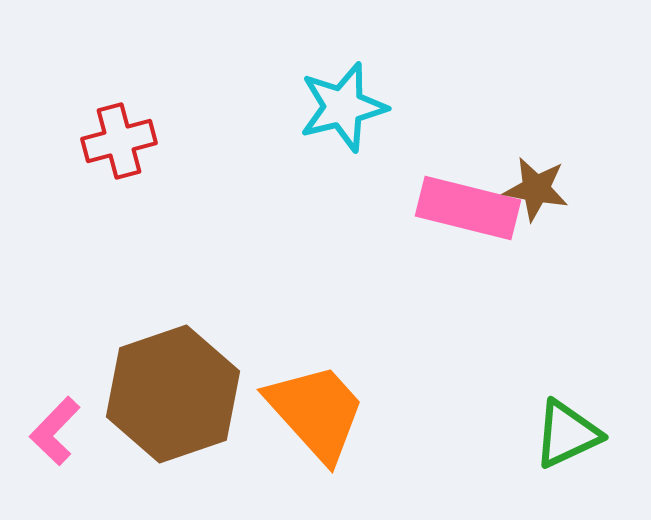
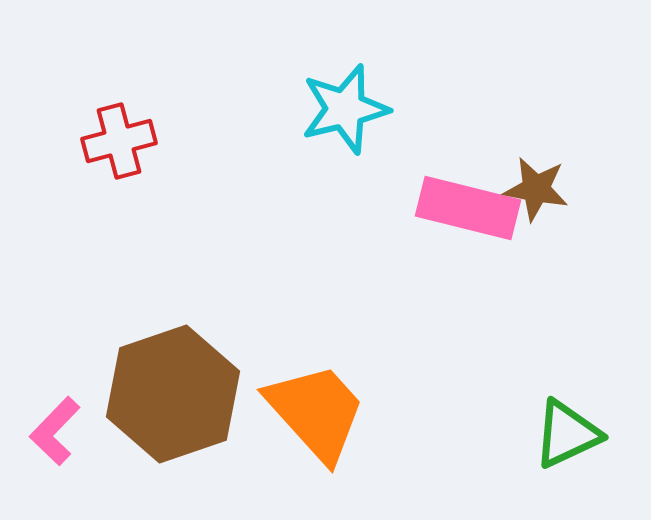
cyan star: moved 2 px right, 2 px down
